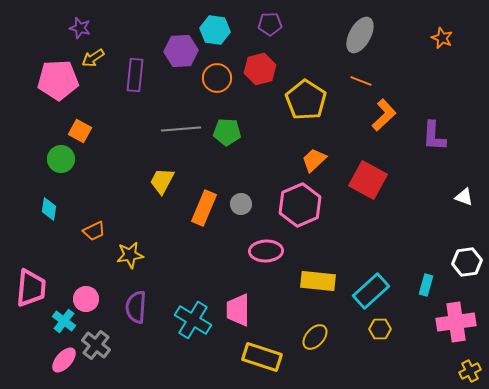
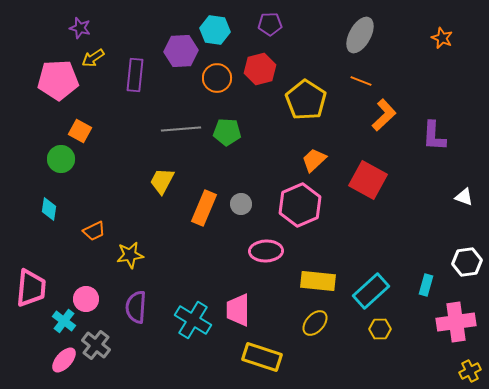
yellow ellipse at (315, 337): moved 14 px up
